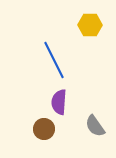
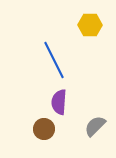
gray semicircle: rotated 80 degrees clockwise
